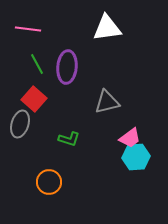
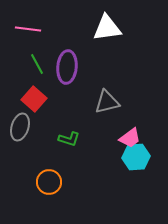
gray ellipse: moved 3 px down
